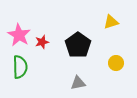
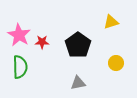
red star: rotated 16 degrees clockwise
